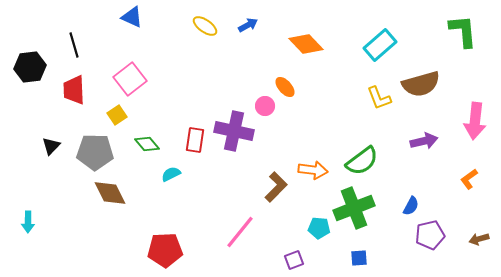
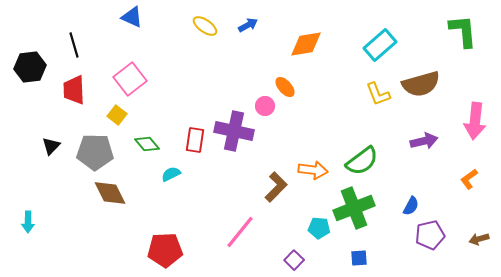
orange diamond: rotated 56 degrees counterclockwise
yellow L-shape: moved 1 px left, 4 px up
yellow square: rotated 18 degrees counterclockwise
purple square: rotated 24 degrees counterclockwise
